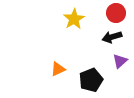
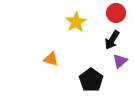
yellow star: moved 2 px right, 3 px down
black arrow: moved 3 px down; rotated 42 degrees counterclockwise
orange triangle: moved 7 px left, 10 px up; rotated 42 degrees clockwise
black pentagon: rotated 15 degrees counterclockwise
